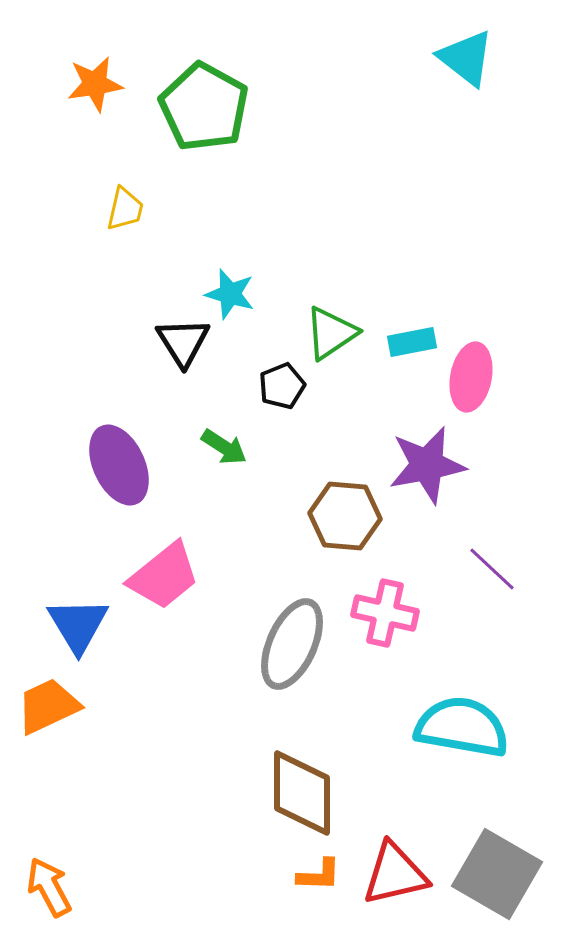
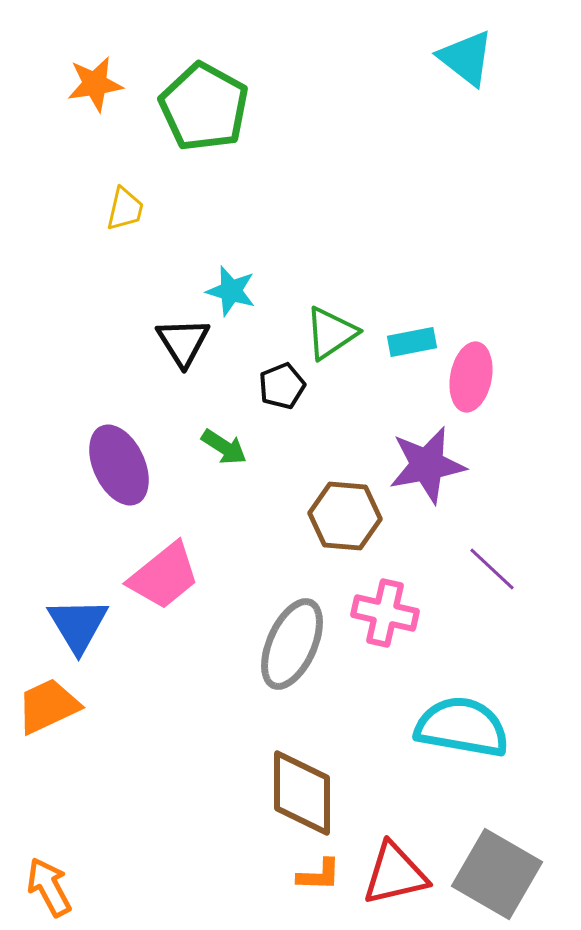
cyan star: moved 1 px right, 3 px up
